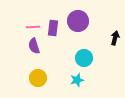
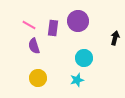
pink line: moved 4 px left, 2 px up; rotated 32 degrees clockwise
